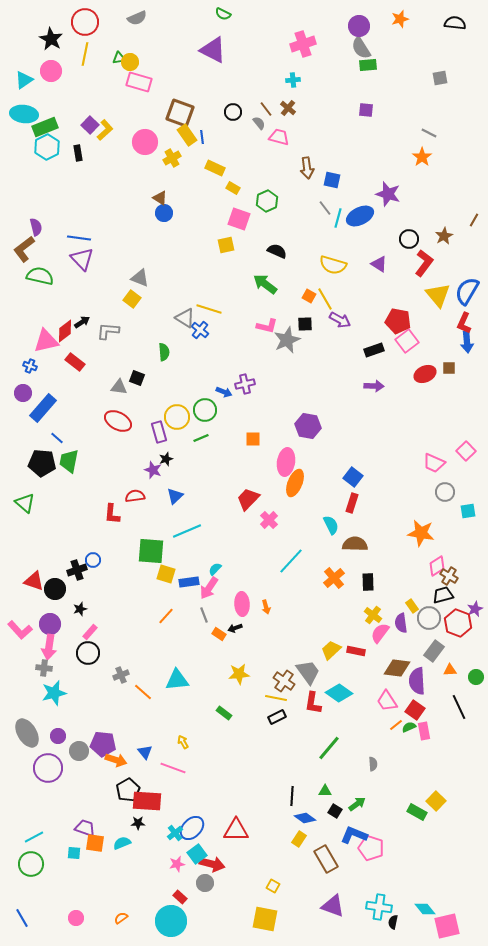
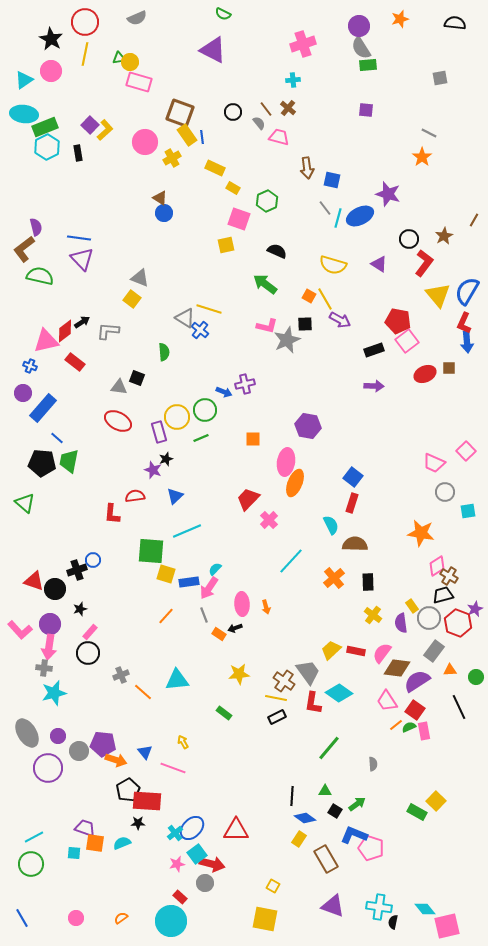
pink semicircle at (380, 633): moved 2 px right, 20 px down
purple semicircle at (417, 681): rotated 60 degrees clockwise
